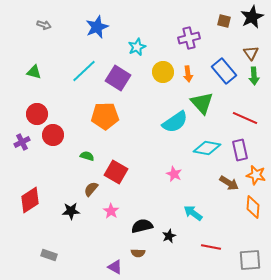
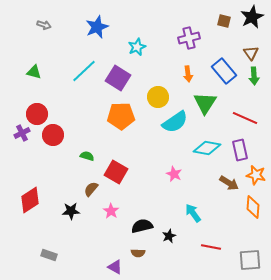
yellow circle at (163, 72): moved 5 px left, 25 px down
green triangle at (202, 103): moved 3 px right; rotated 15 degrees clockwise
orange pentagon at (105, 116): moved 16 px right
purple cross at (22, 142): moved 9 px up
cyan arrow at (193, 213): rotated 18 degrees clockwise
